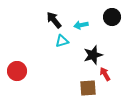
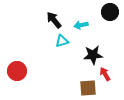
black circle: moved 2 px left, 5 px up
black star: rotated 12 degrees clockwise
